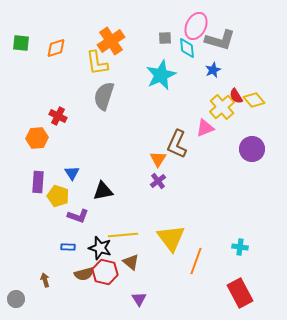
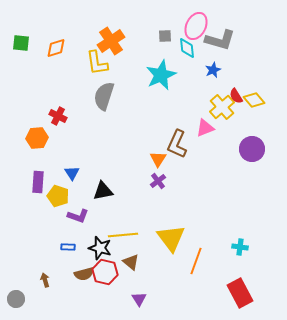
gray square: moved 2 px up
